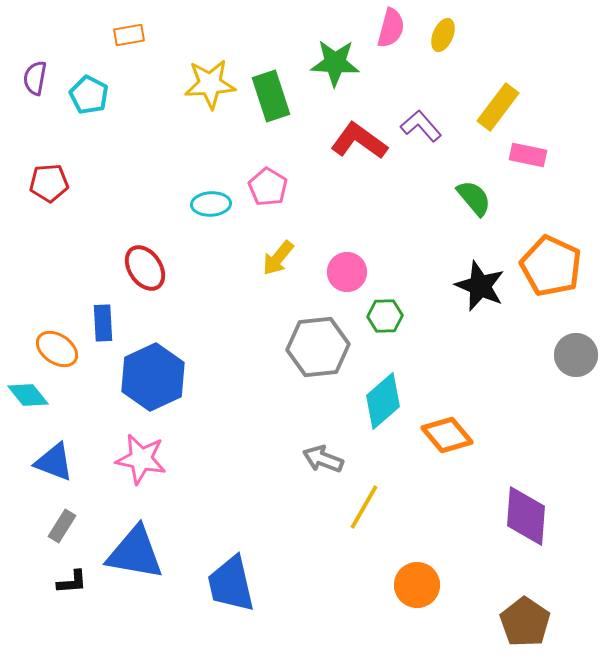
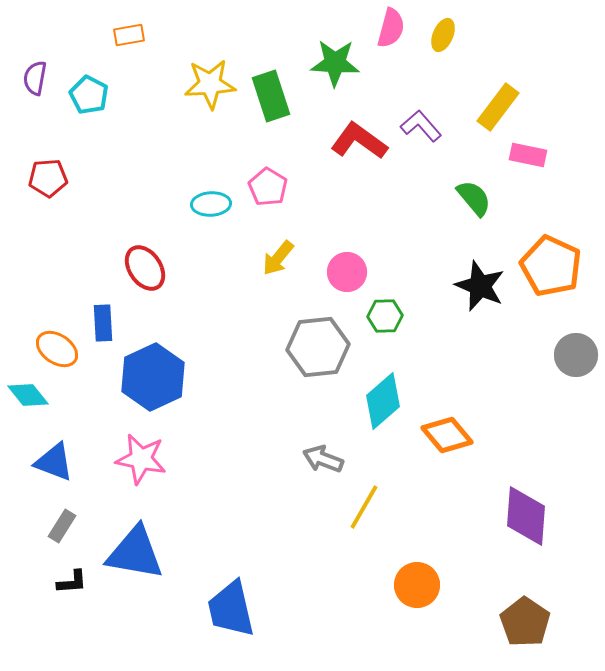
red pentagon at (49, 183): moved 1 px left, 5 px up
blue trapezoid at (231, 584): moved 25 px down
